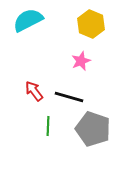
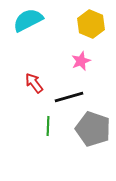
red arrow: moved 8 px up
black line: rotated 32 degrees counterclockwise
